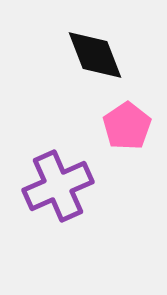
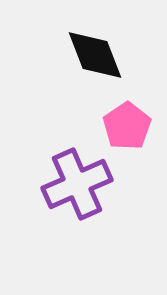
purple cross: moved 19 px right, 2 px up
